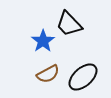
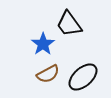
black trapezoid: rotated 8 degrees clockwise
blue star: moved 3 px down
